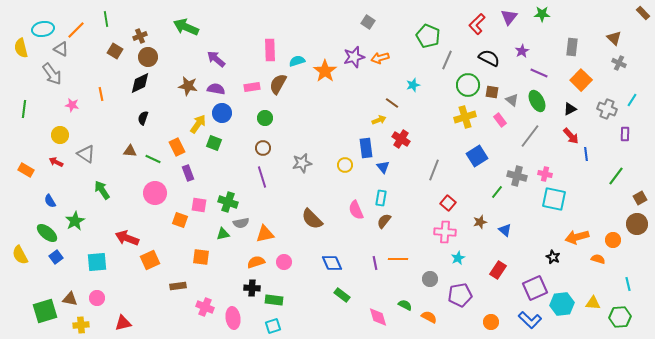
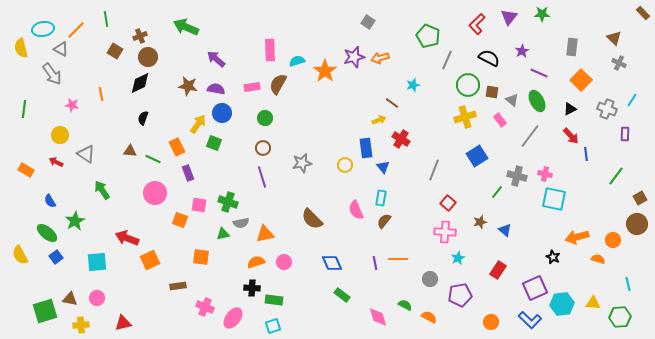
pink ellipse at (233, 318): rotated 45 degrees clockwise
